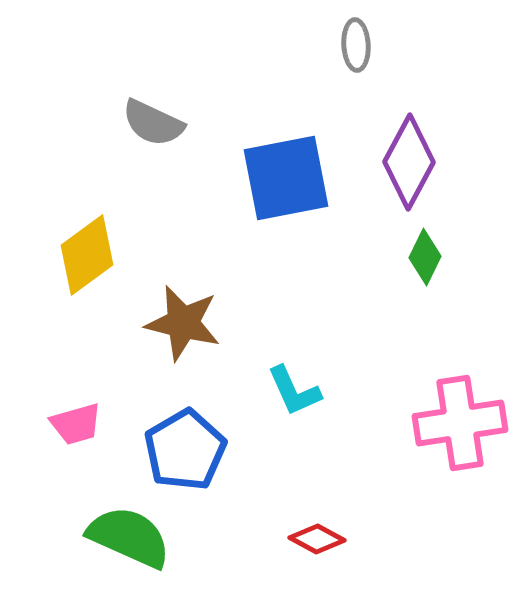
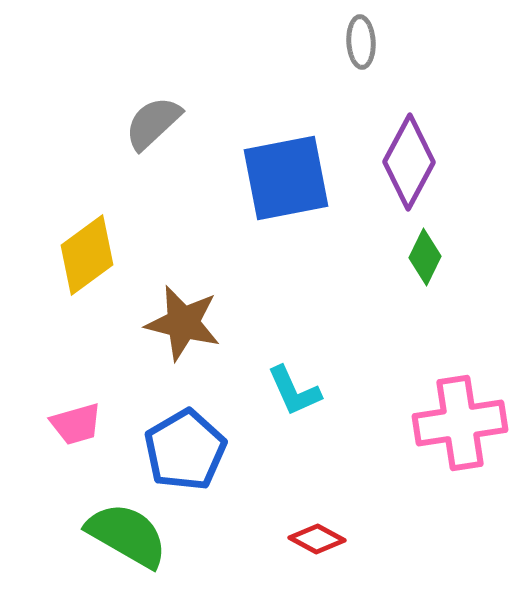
gray ellipse: moved 5 px right, 3 px up
gray semicircle: rotated 112 degrees clockwise
green semicircle: moved 2 px left, 2 px up; rotated 6 degrees clockwise
